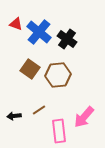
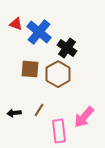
black cross: moved 9 px down
brown square: rotated 30 degrees counterclockwise
brown hexagon: moved 1 px up; rotated 25 degrees counterclockwise
brown line: rotated 24 degrees counterclockwise
black arrow: moved 3 px up
